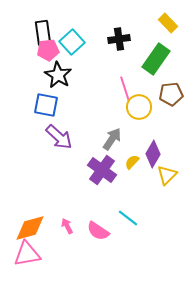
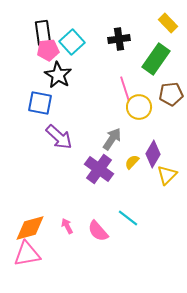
blue square: moved 6 px left, 2 px up
purple cross: moved 3 px left, 1 px up
pink semicircle: rotated 15 degrees clockwise
